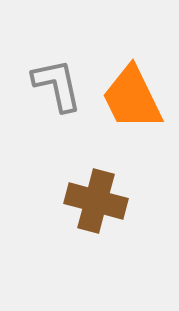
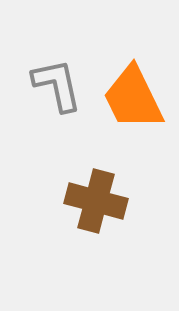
orange trapezoid: moved 1 px right
